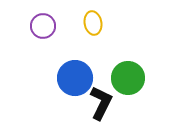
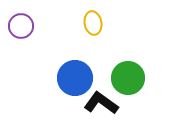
purple circle: moved 22 px left
black L-shape: rotated 80 degrees counterclockwise
